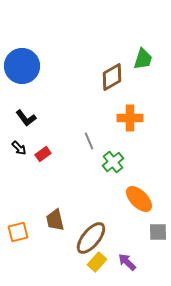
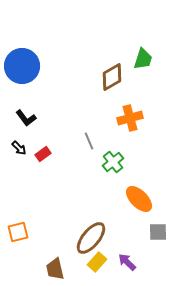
orange cross: rotated 15 degrees counterclockwise
brown trapezoid: moved 49 px down
